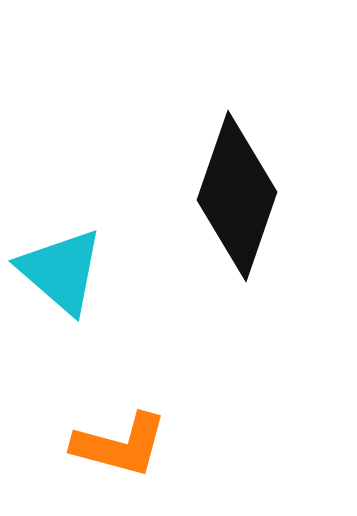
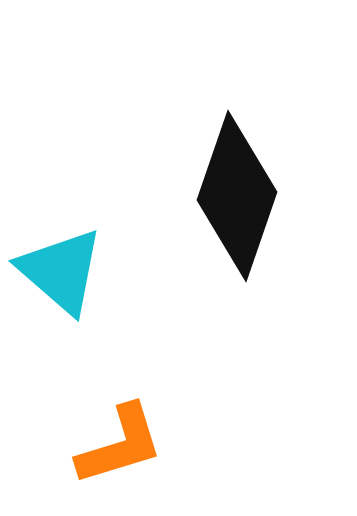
orange L-shape: rotated 32 degrees counterclockwise
